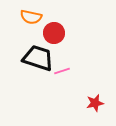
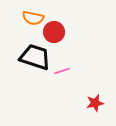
orange semicircle: moved 2 px right, 1 px down
red circle: moved 1 px up
black trapezoid: moved 3 px left, 1 px up
